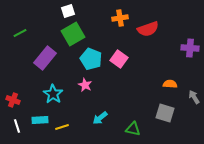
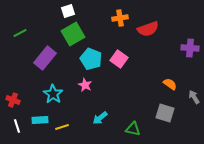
orange semicircle: rotated 32 degrees clockwise
